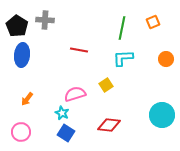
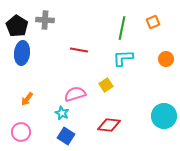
blue ellipse: moved 2 px up
cyan circle: moved 2 px right, 1 px down
blue square: moved 3 px down
